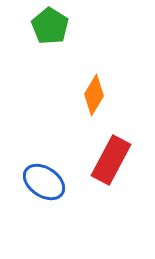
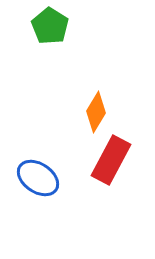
orange diamond: moved 2 px right, 17 px down
blue ellipse: moved 6 px left, 4 px up
